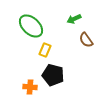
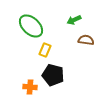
green arrow: moved 1 px down
brown semicircle: rotated 133 degrees clockwise
